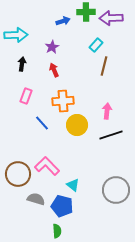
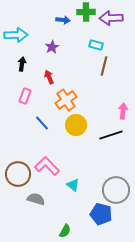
blue arrow: moved 1 px up; rotated 24 degrees clockwise
cyan rectangle: rotated 64 degrees clockwise
red arrow: moved 5 px left, 7 px down
pink rectangle: moved 1 px left
orange cross: moved 3 px right, 1 px up; rotated 30 degrees counterclockwise
pink arrow: moved 16 px right
yellow circle: moved 1 px left
blue pentagon: moved 39 px right, 8 px down
green semicircle: moved 8 px right; rotated 32 degrees clockwise
